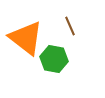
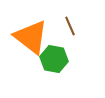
orange triangle: moved 5 px right, 1 px up
